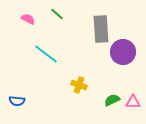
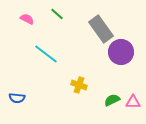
pink semicircle: moved 1 px left
gray rectangle: rotated 32 degrees counterclockwise
purple circle: moved 2 px left
blue semicircle: moved 3 px up
